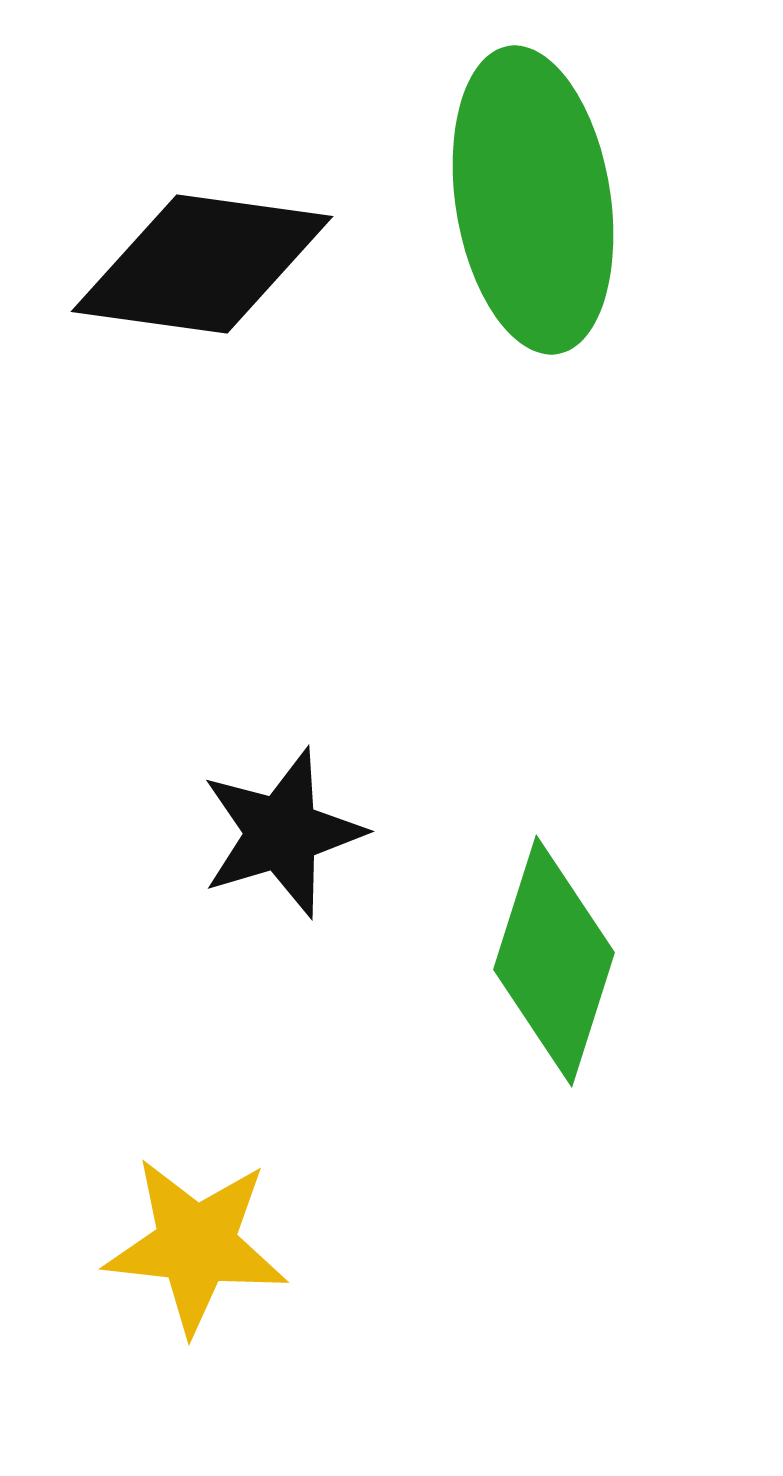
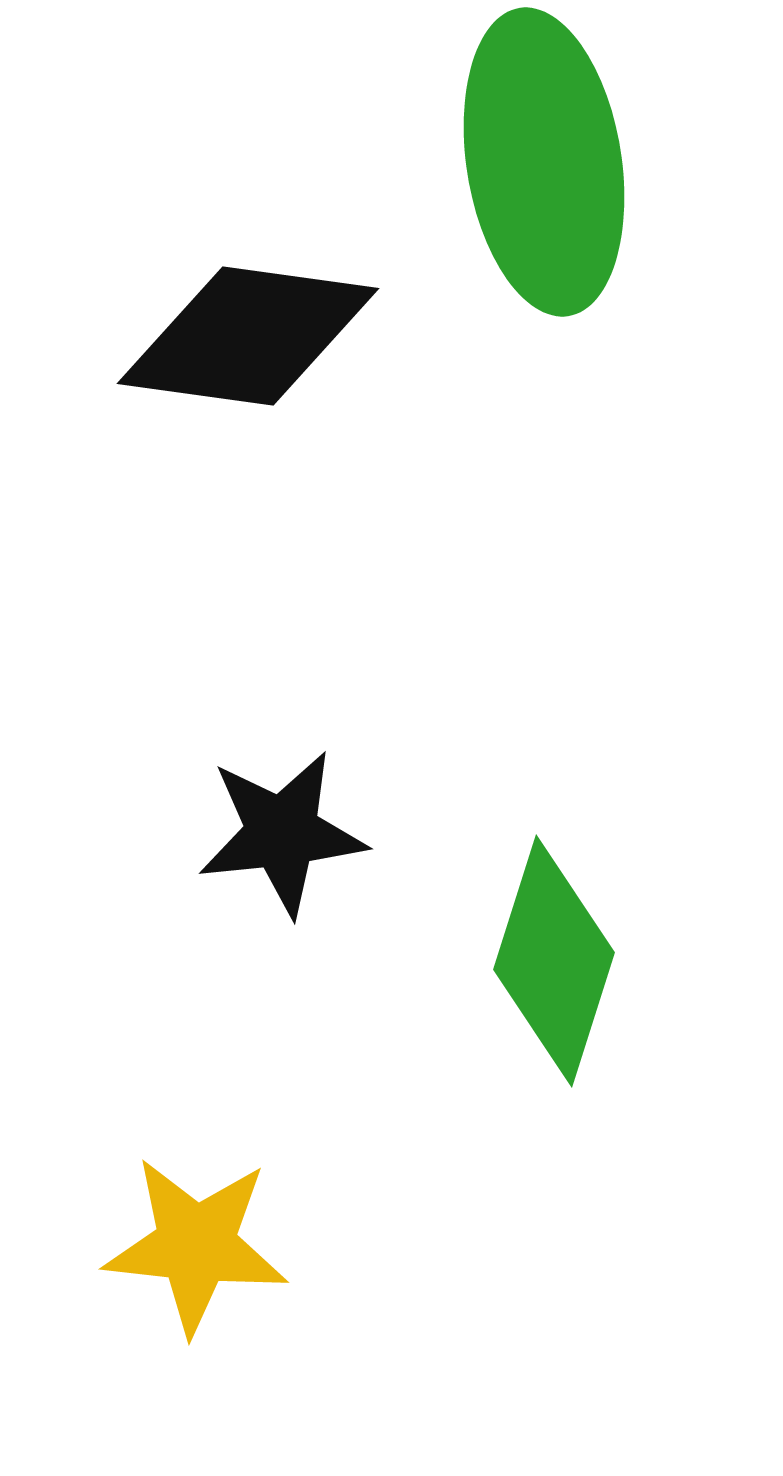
green ellipse: moved 11 px right, 38 px up
black diamond: moved 46 px right, 72 px down
black star: rotated 11 degrees clockwise
